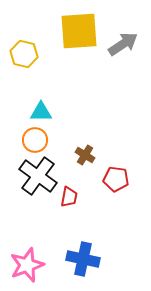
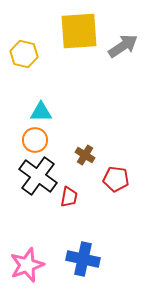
gray arrow: moved 2 px down
